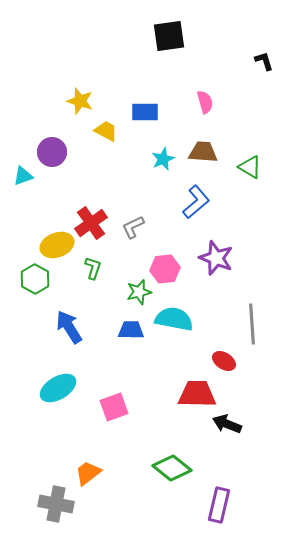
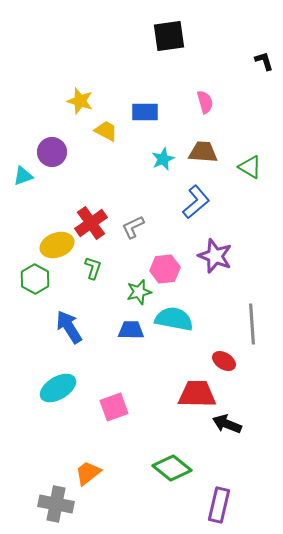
purple star: moved 1 px left, 2 px up
